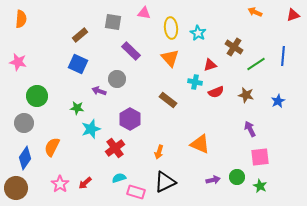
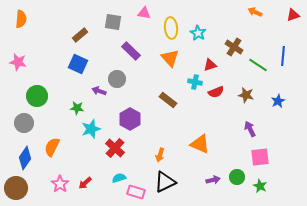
green line at (256, 64): moved 2 px right, 1 px down; rotated 66 degrees clockwise
red cross at (115, 148): rotated 12 degrees counterclockwise
orange arrow at (159, 152): moved 1 px right, 3 px down
